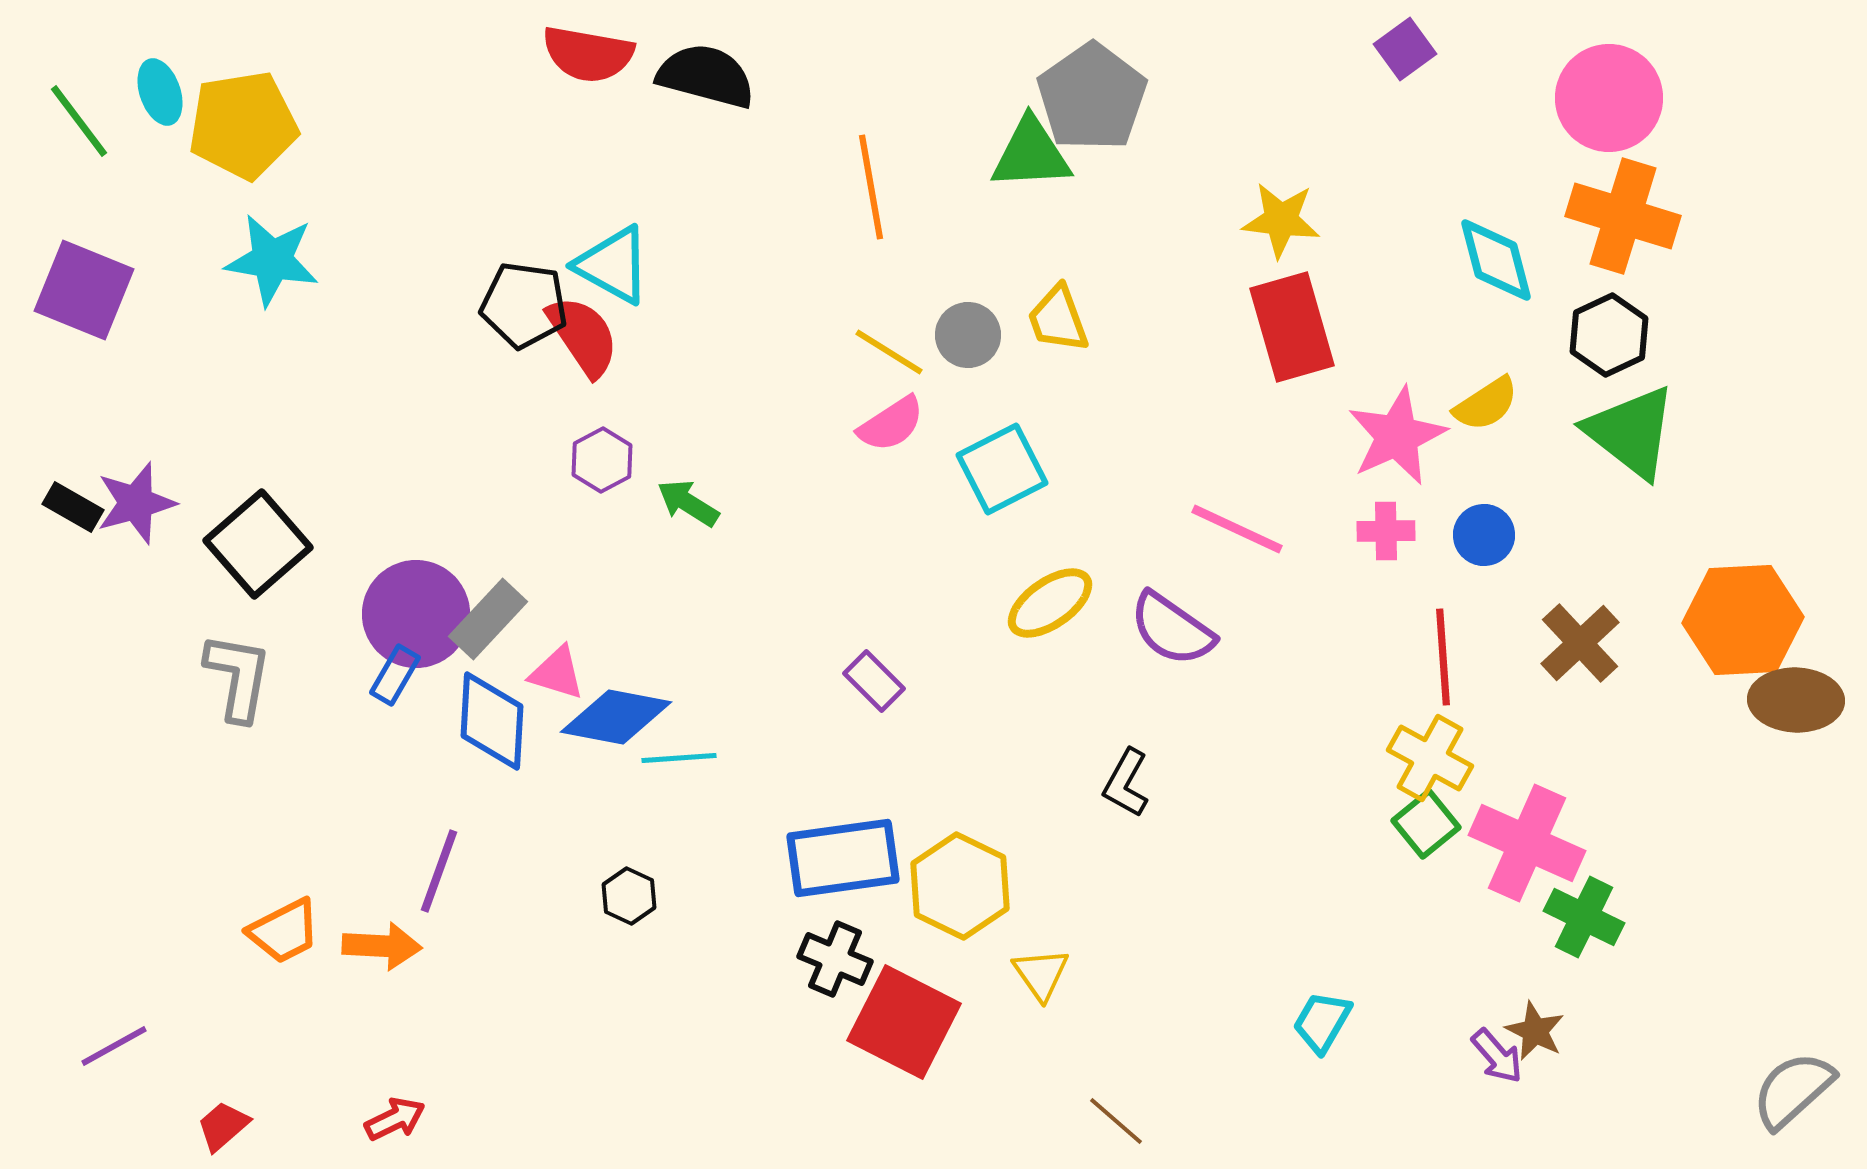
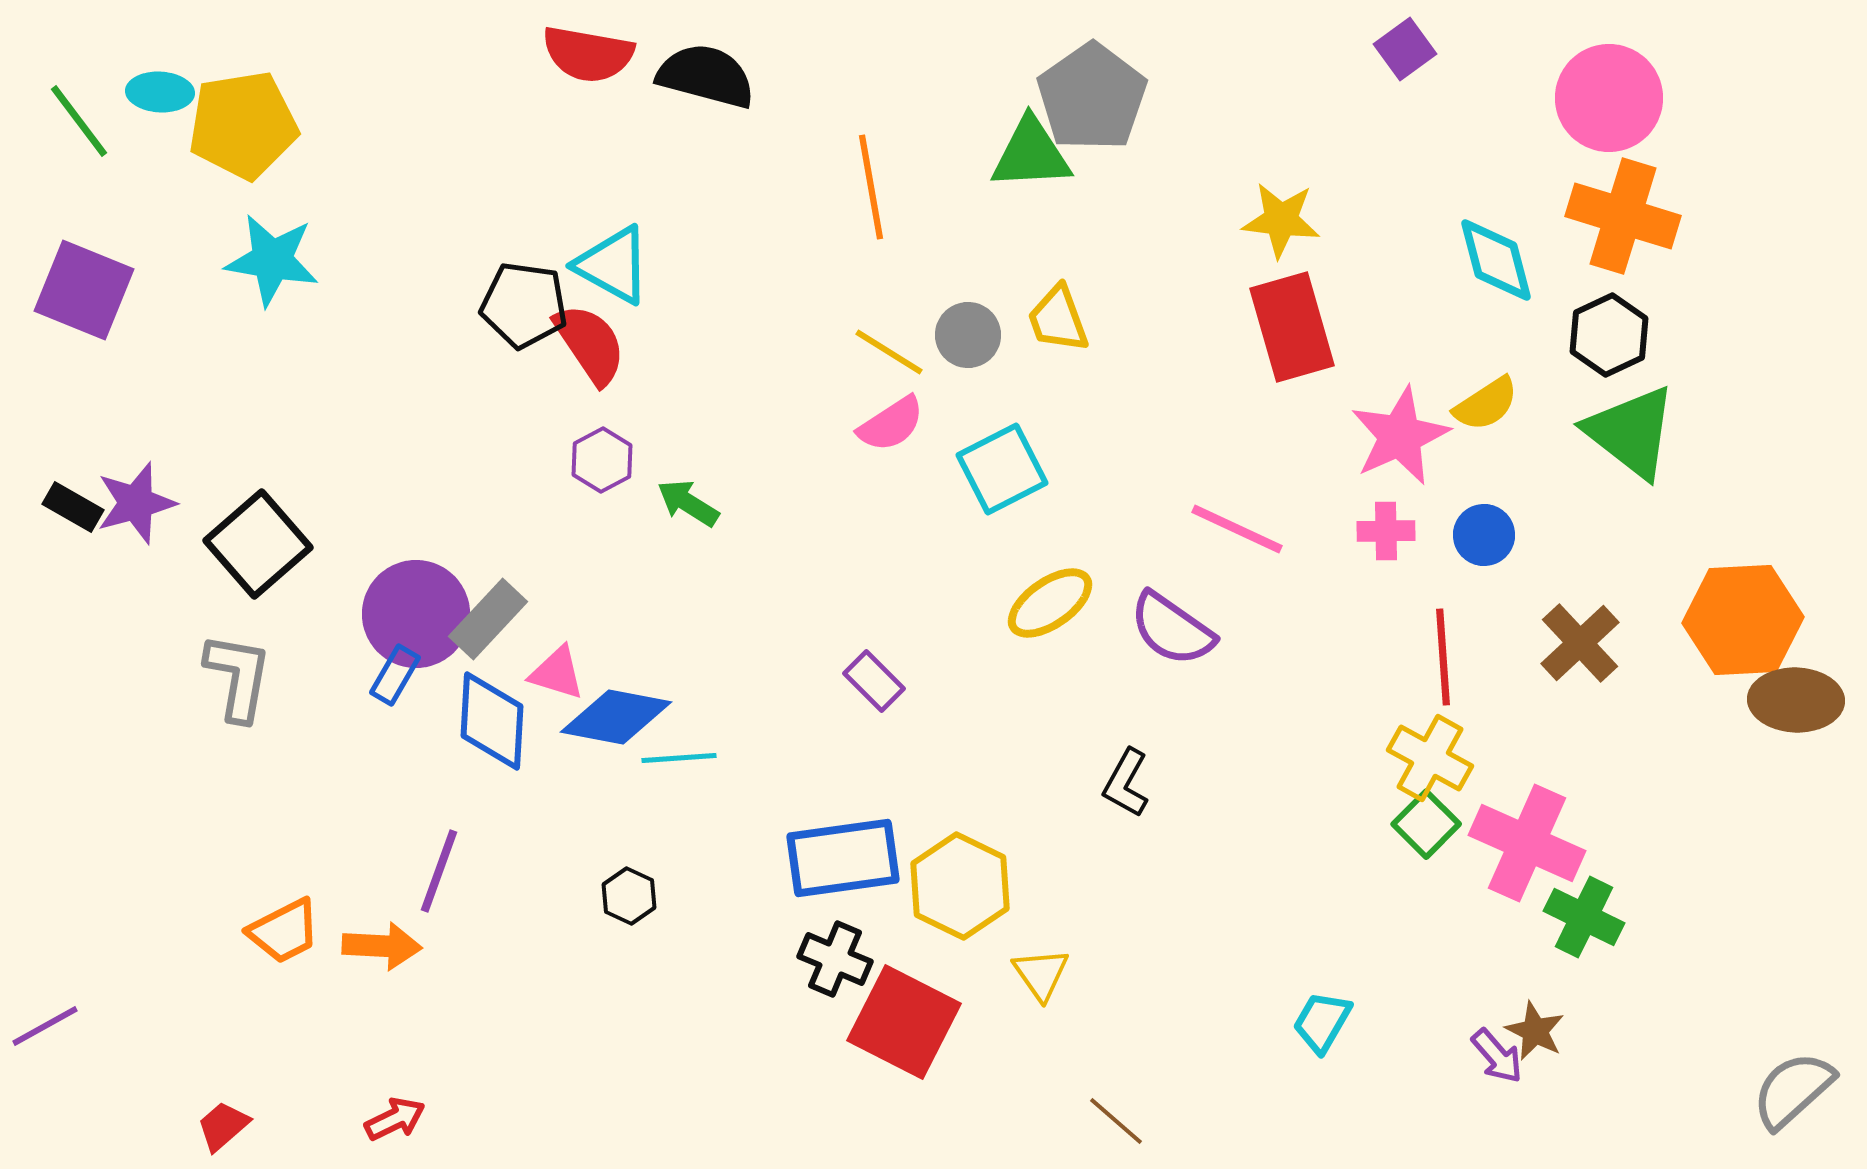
cyan ellipse at (160, 92): rotated 68 degrees counterclockwise
red semicircle at (583, 336): moved 7 px right, 8 px down
pink star at (1397, 436): moved 3 px right
green square at (1426, 824): rotated 6 degrees counterclockwise
purple line at (114, 1046): moved 69 px left, 20 px up
